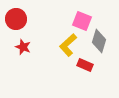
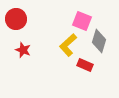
red star: moved 3 px down
